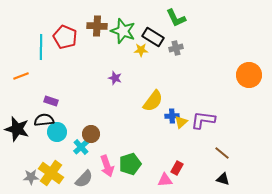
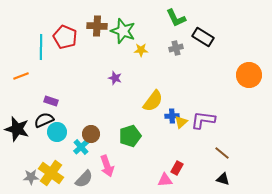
black rectangle: moved 50 px right
black semicircle: rotated 18 degrees counterclockwise
green pentagon: moved 28 px up
